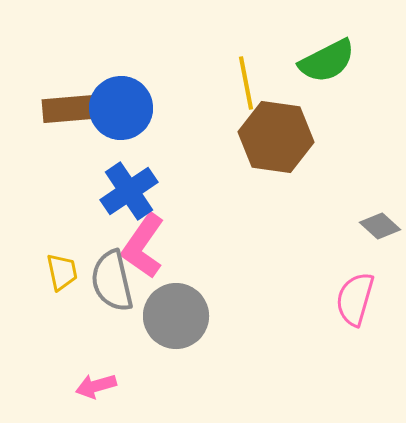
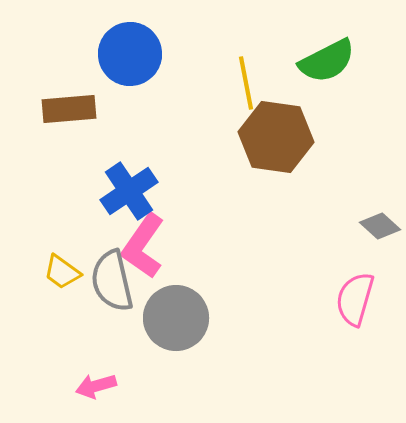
blue circle: moved 9 px right, 54 px up
yellow trapezoid: rotated 138 degrees clockwise
gray circle: moved 2 px down
